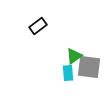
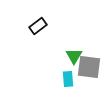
green triangle: rotated 24 degrees counterclockwise
cyan rectangle: moved 6 px down
